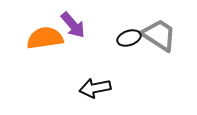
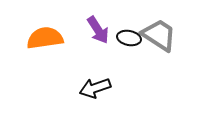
purple arrow: moved 25 px right, 5 px down; rotated 8 degrees clockwise
black ellipse: rotated 30 degrees clockwise
black arrow: rotated 8 degrees counterclockwise
